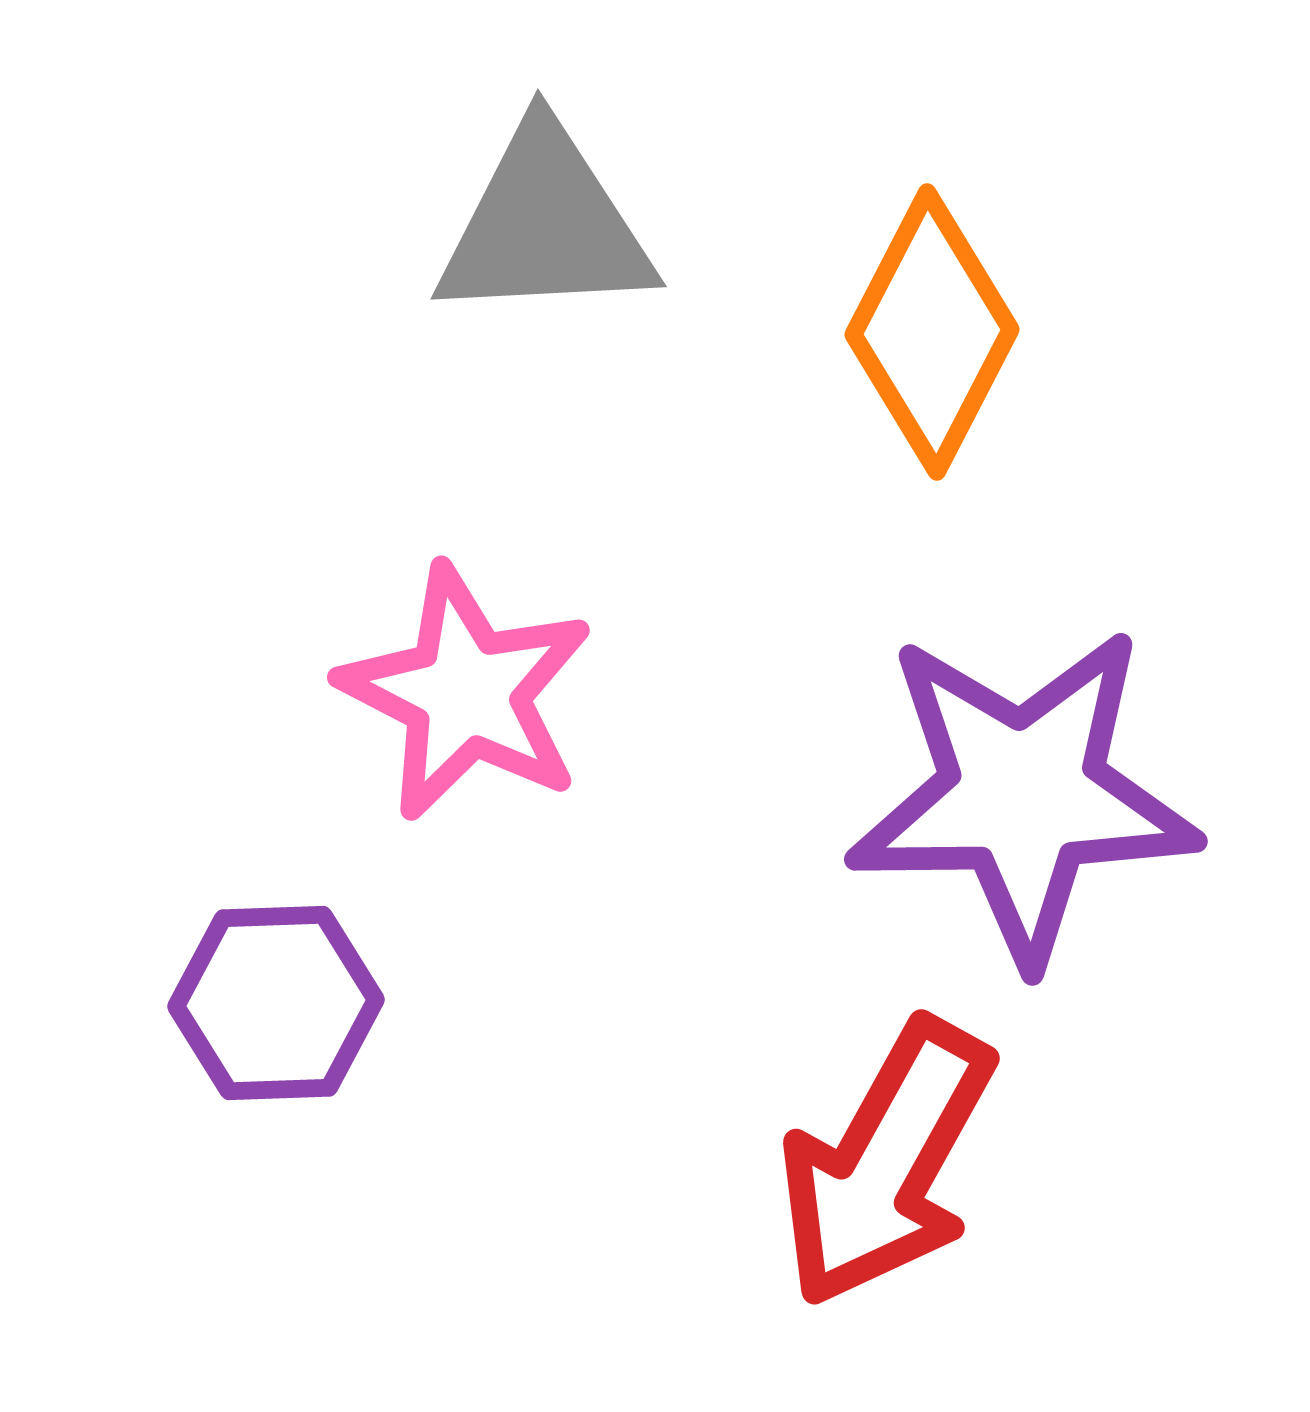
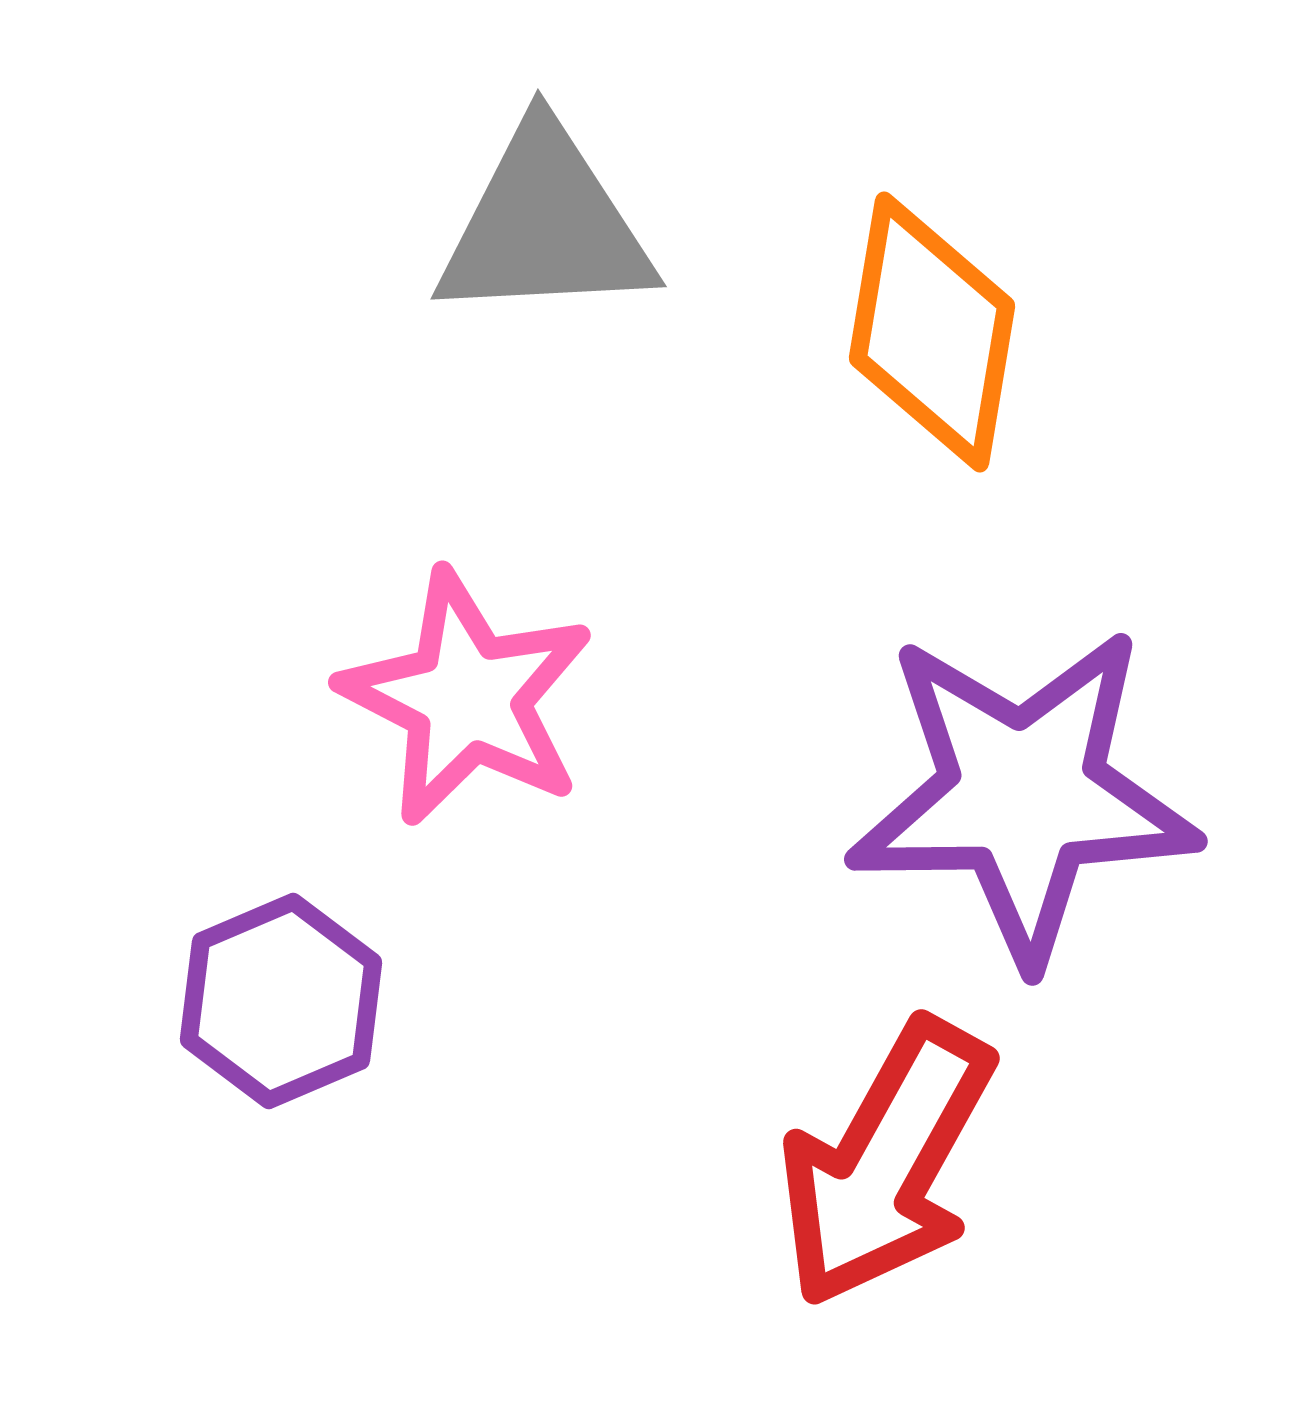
orange diamond: rotated 18 degrees counterclockwise
pink star: moved 1 px right, 5 px down
purple hexagon: moved 5 px right, 2 px up; rotated 21 degrees counterclockwise
